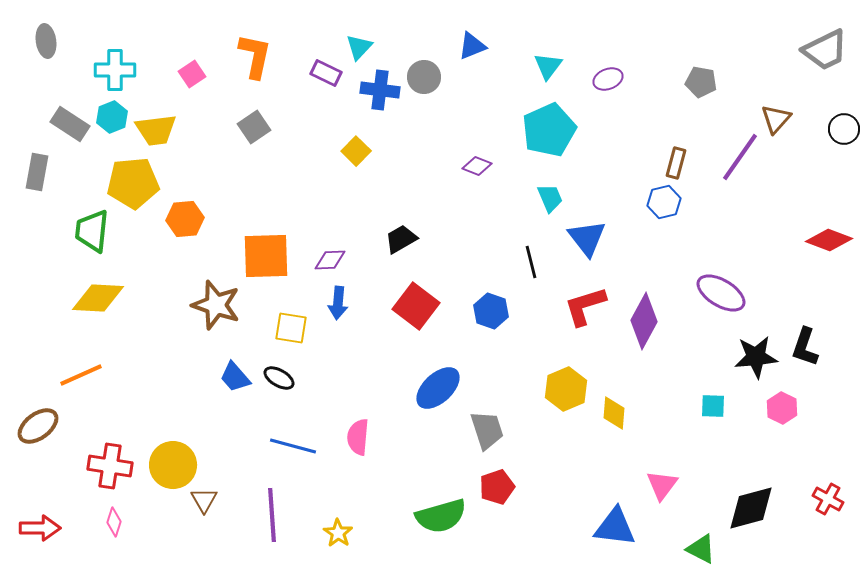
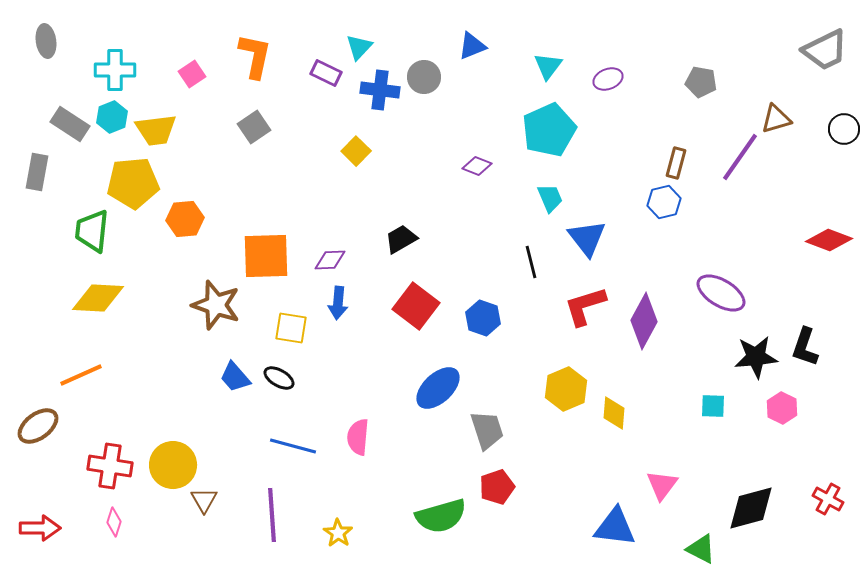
brown triangle at (776, 119): rotated 32 degrees clockwise
blue hexagon at (491, 311): moved 8 px left, 7 px down
